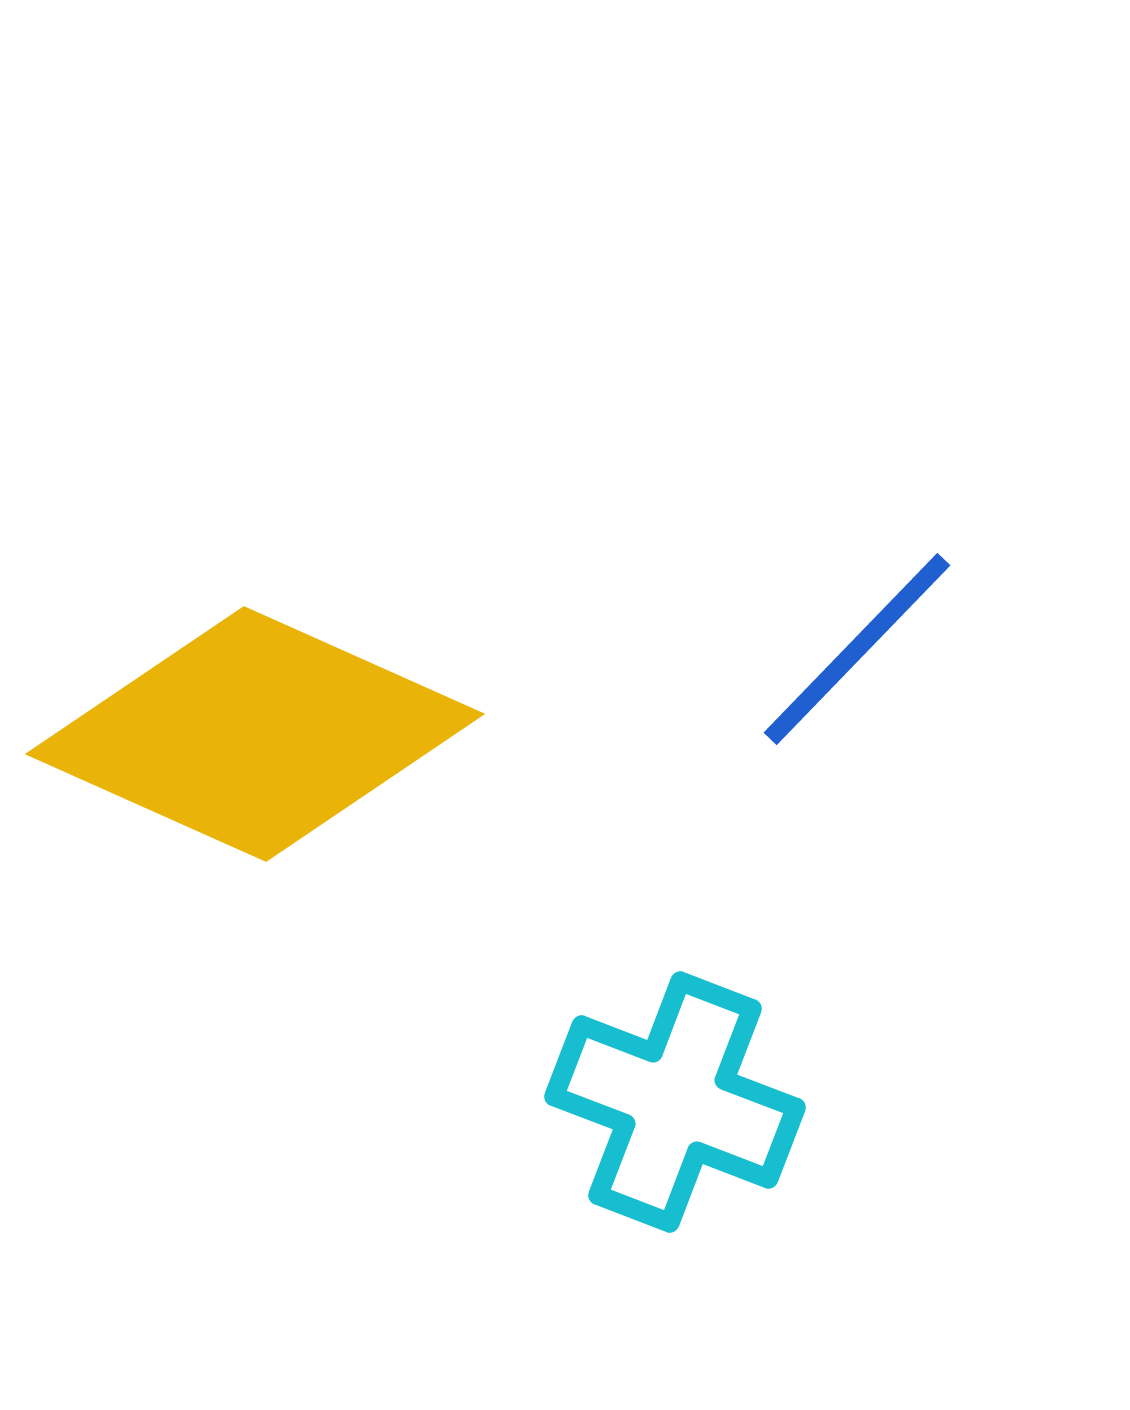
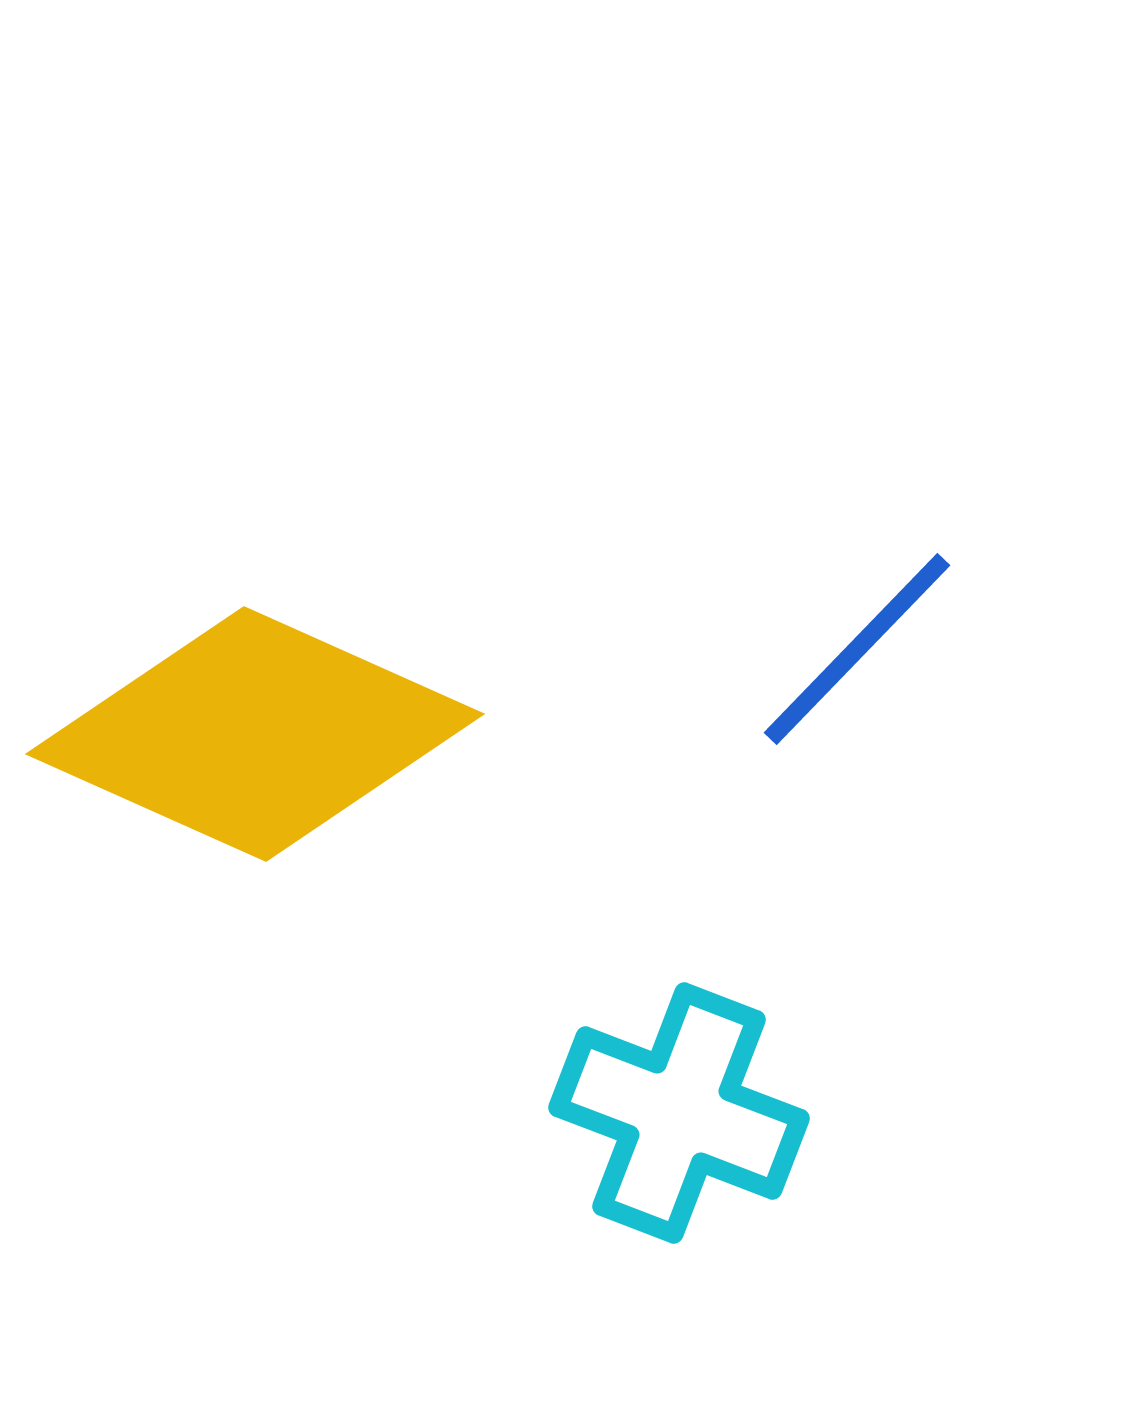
cyan cross: moved 4 px right, 11 px down
